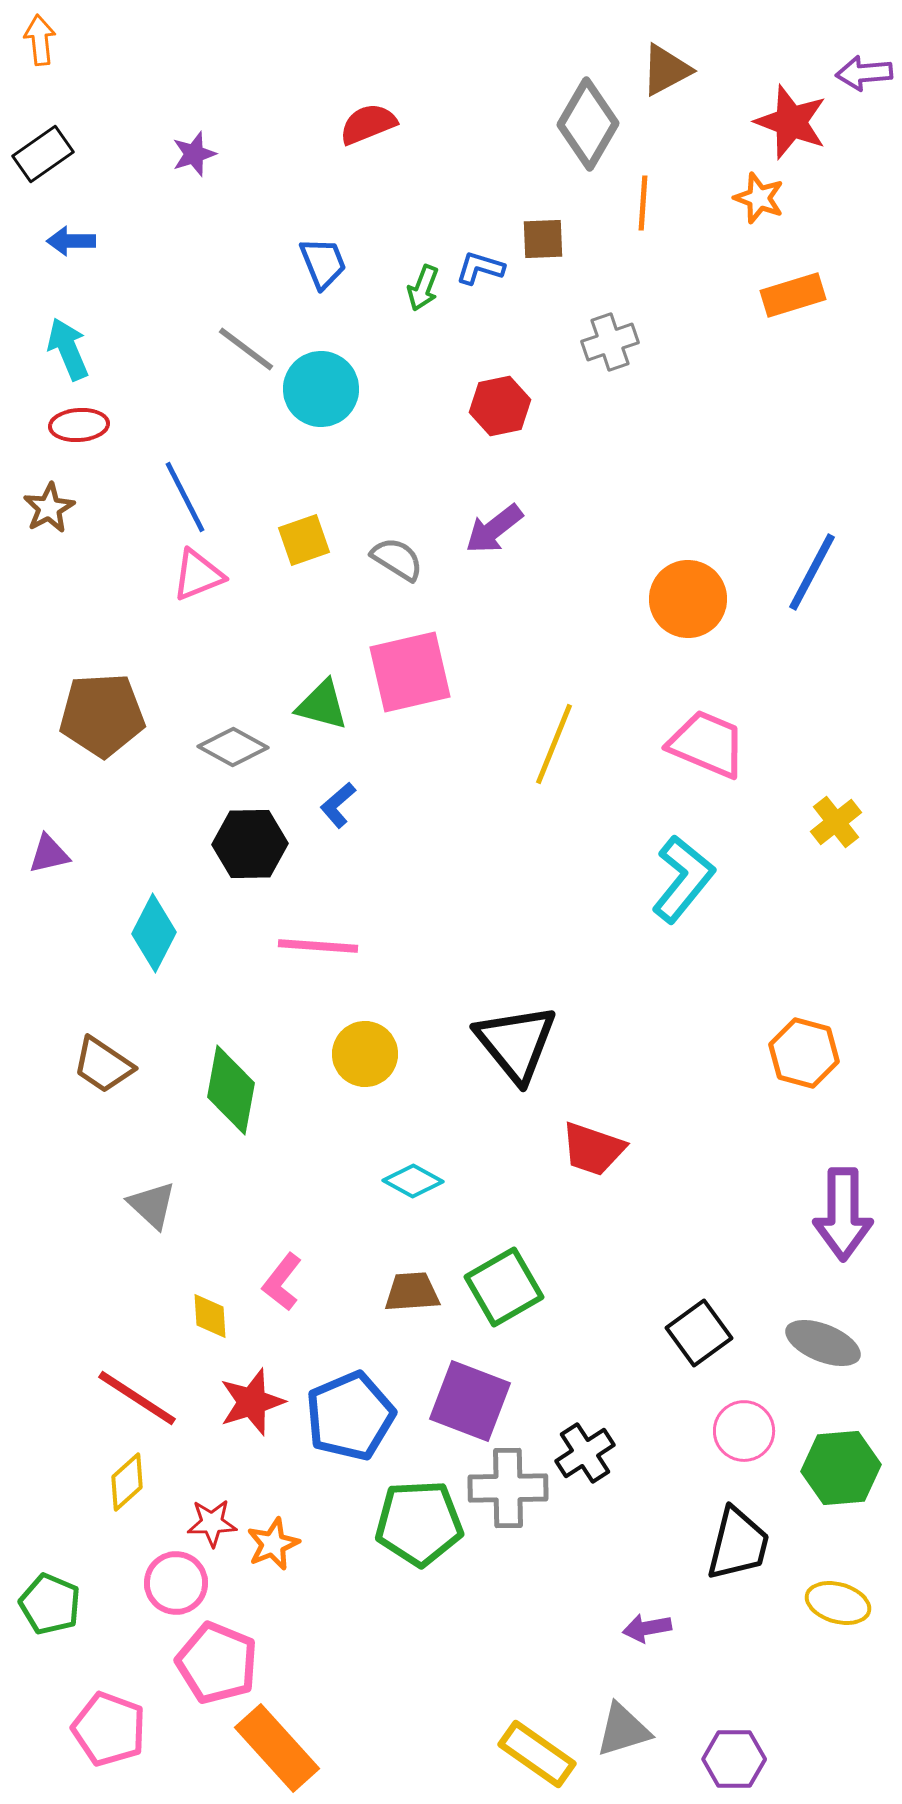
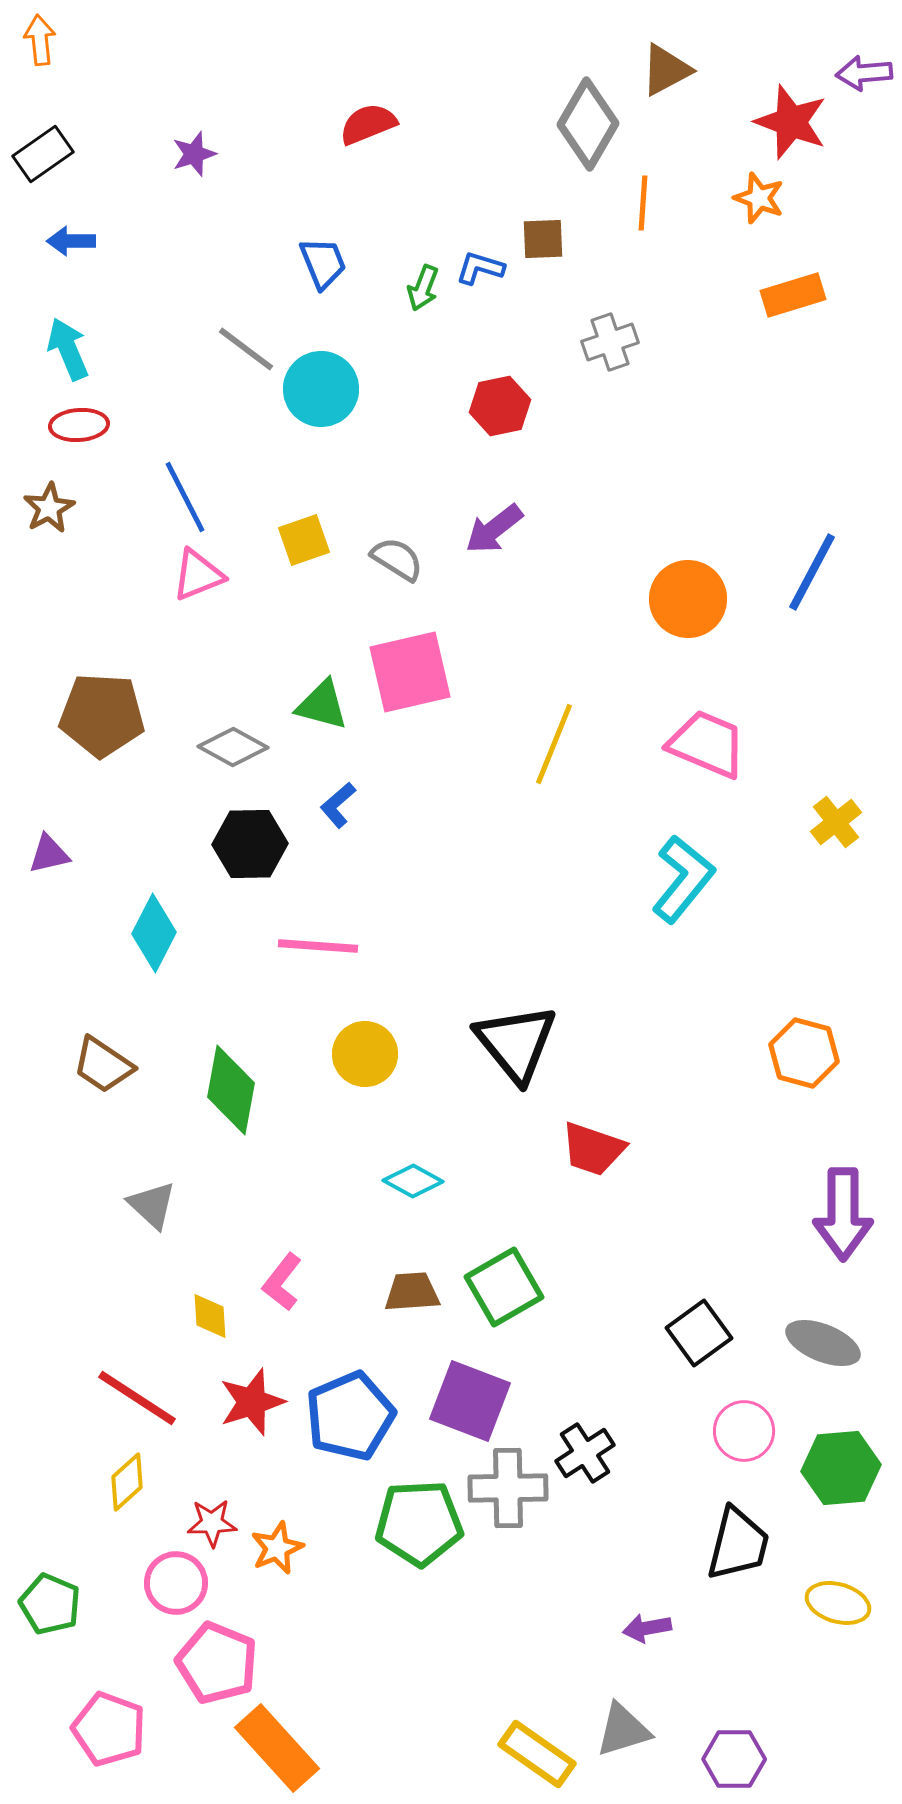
brown pentagon at (102, 715): rotated 6 degrees clockwise
orange star at (273, 1544): moved 4 px right, 4 px down
